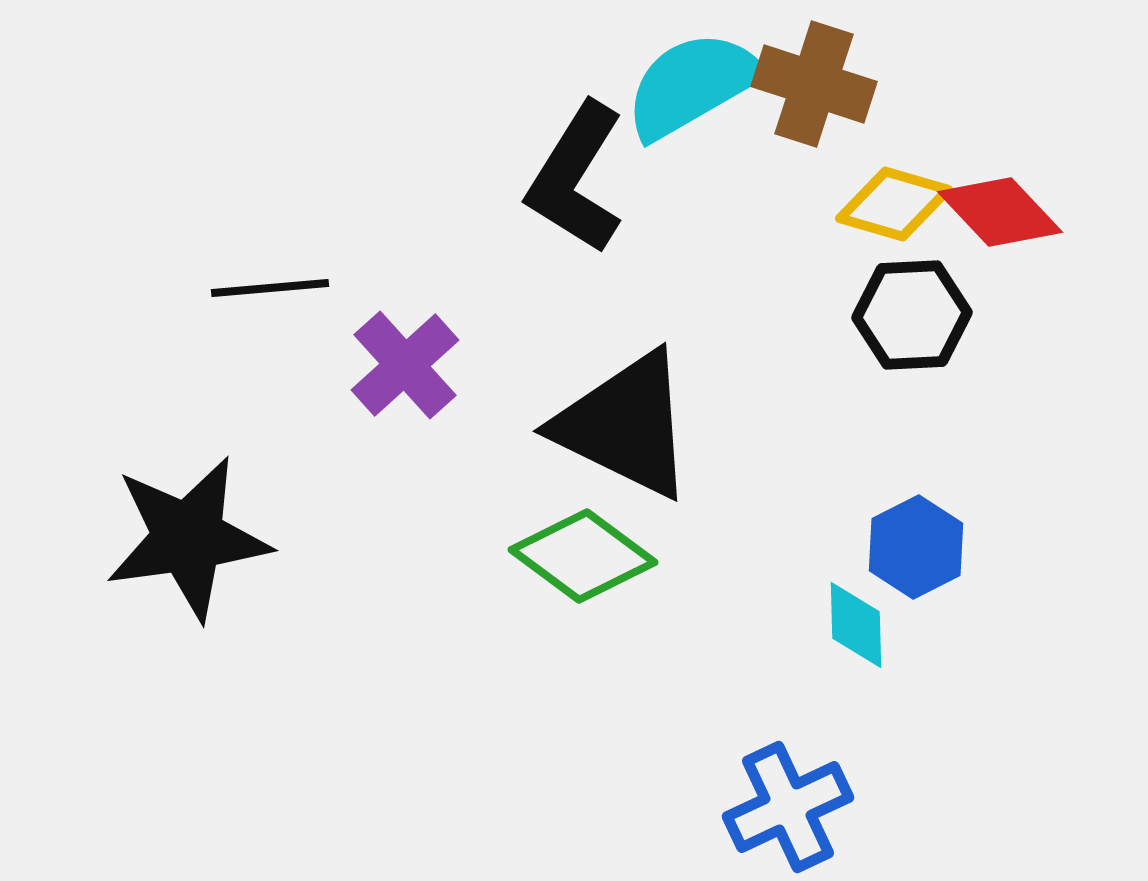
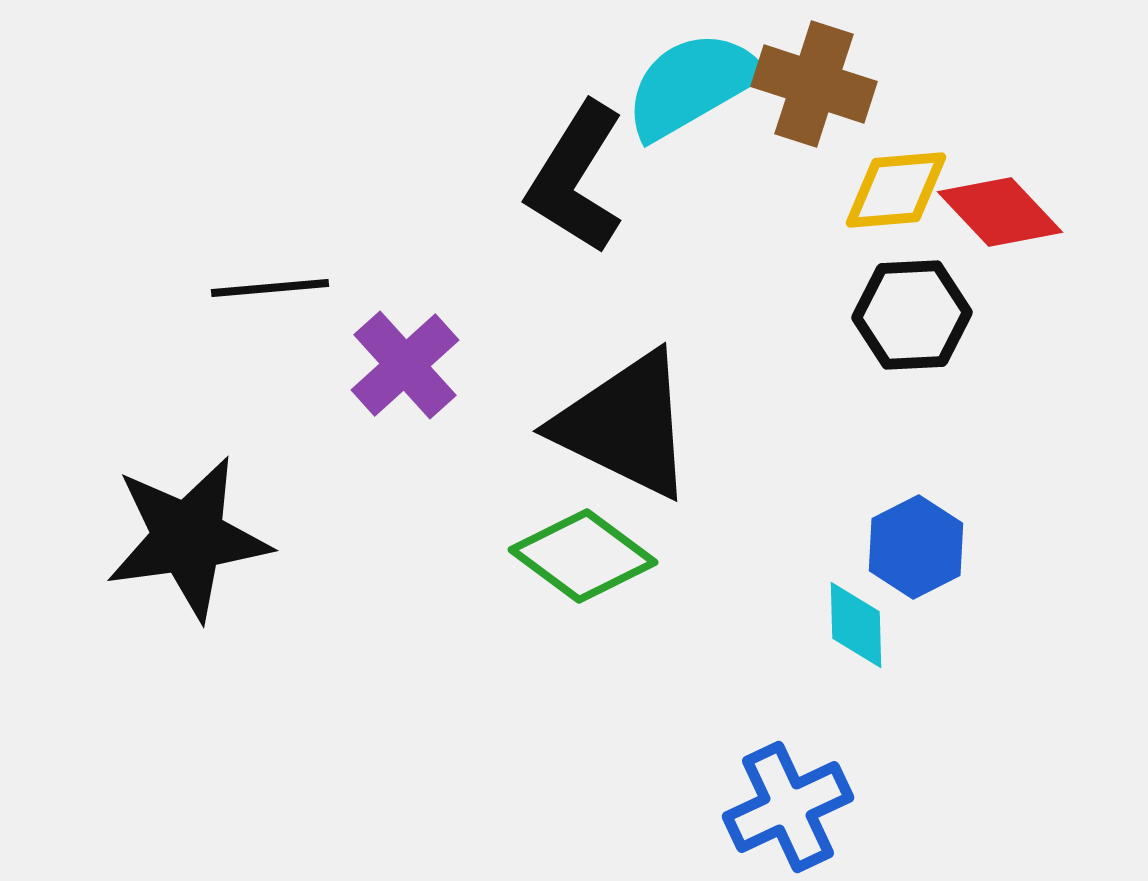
yellow diamond: moved 2 px right, 14 px up; rotated 21 degrees counterclockwise
